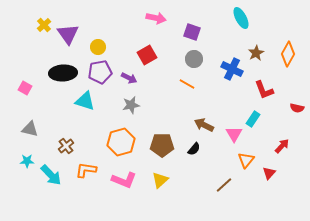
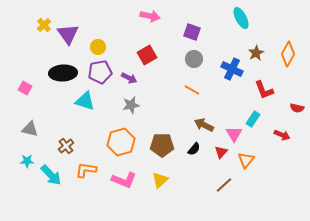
pink arrow: moved 6 px left, 2 px up
orange line: moved 5 px right, 6 px down
red arrow: moved 11 px up; rotated 70 degrees clockwise
red triangle: moved 48 px left, 21 px up
